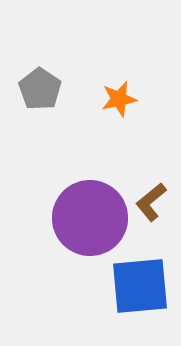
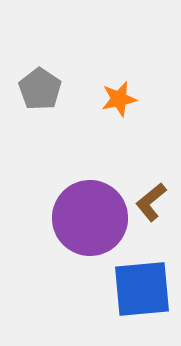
blue square: moved 2 px right, 3 px down
